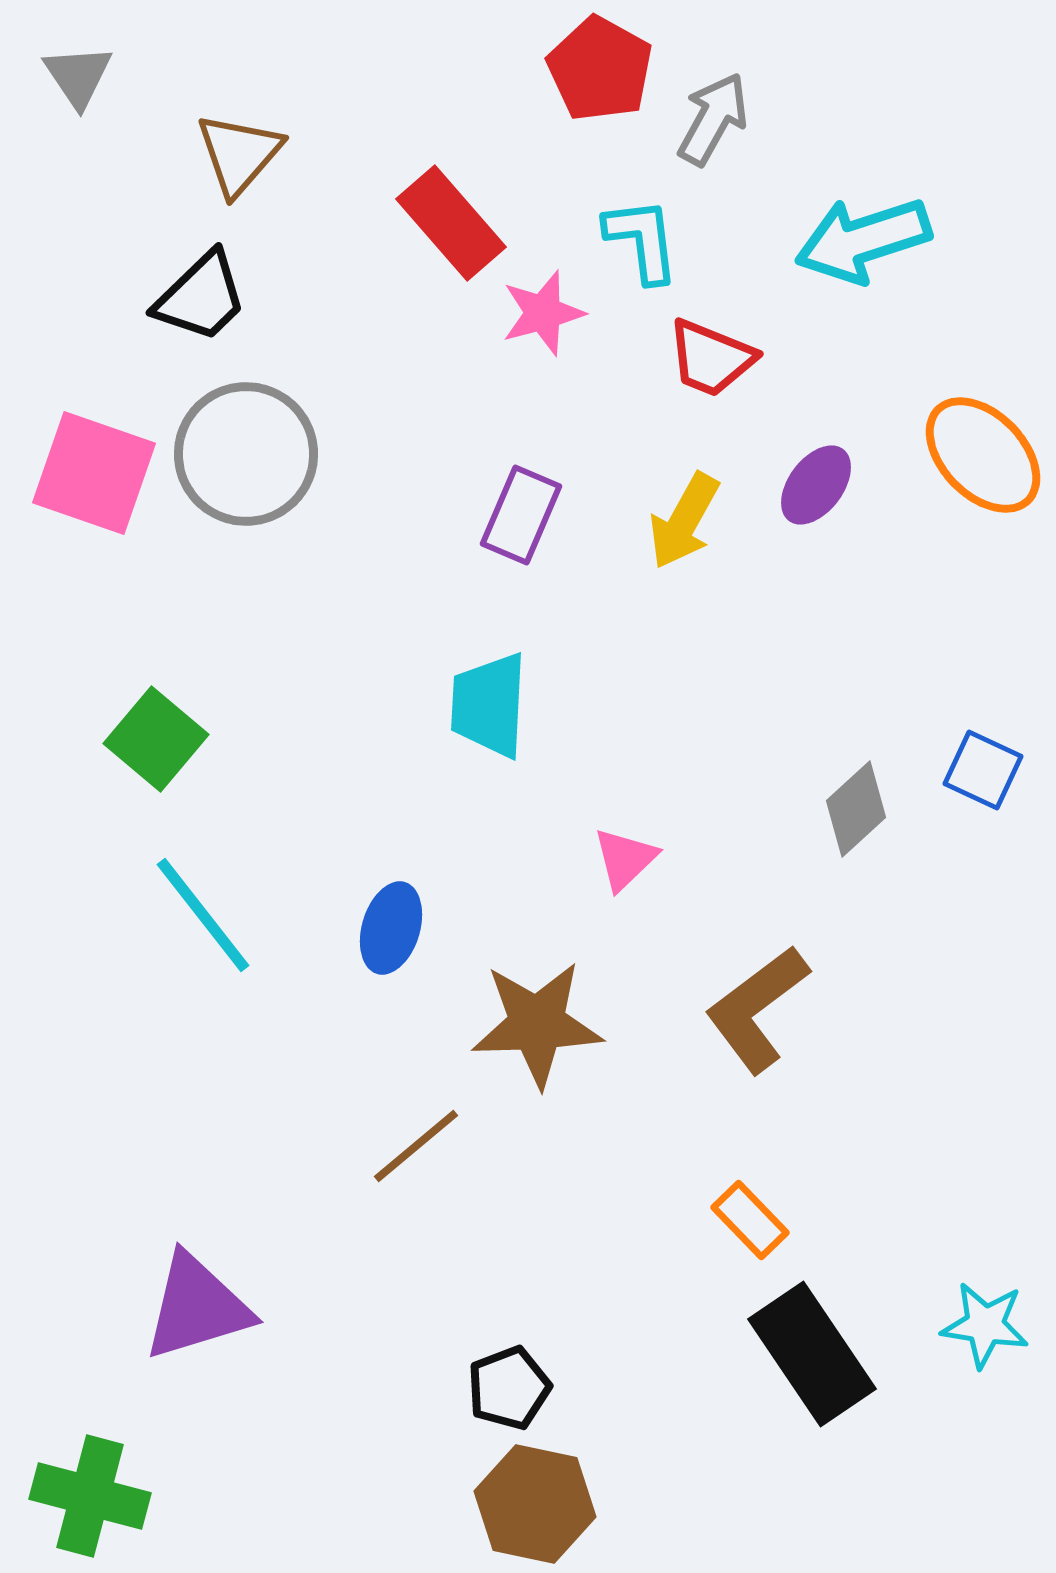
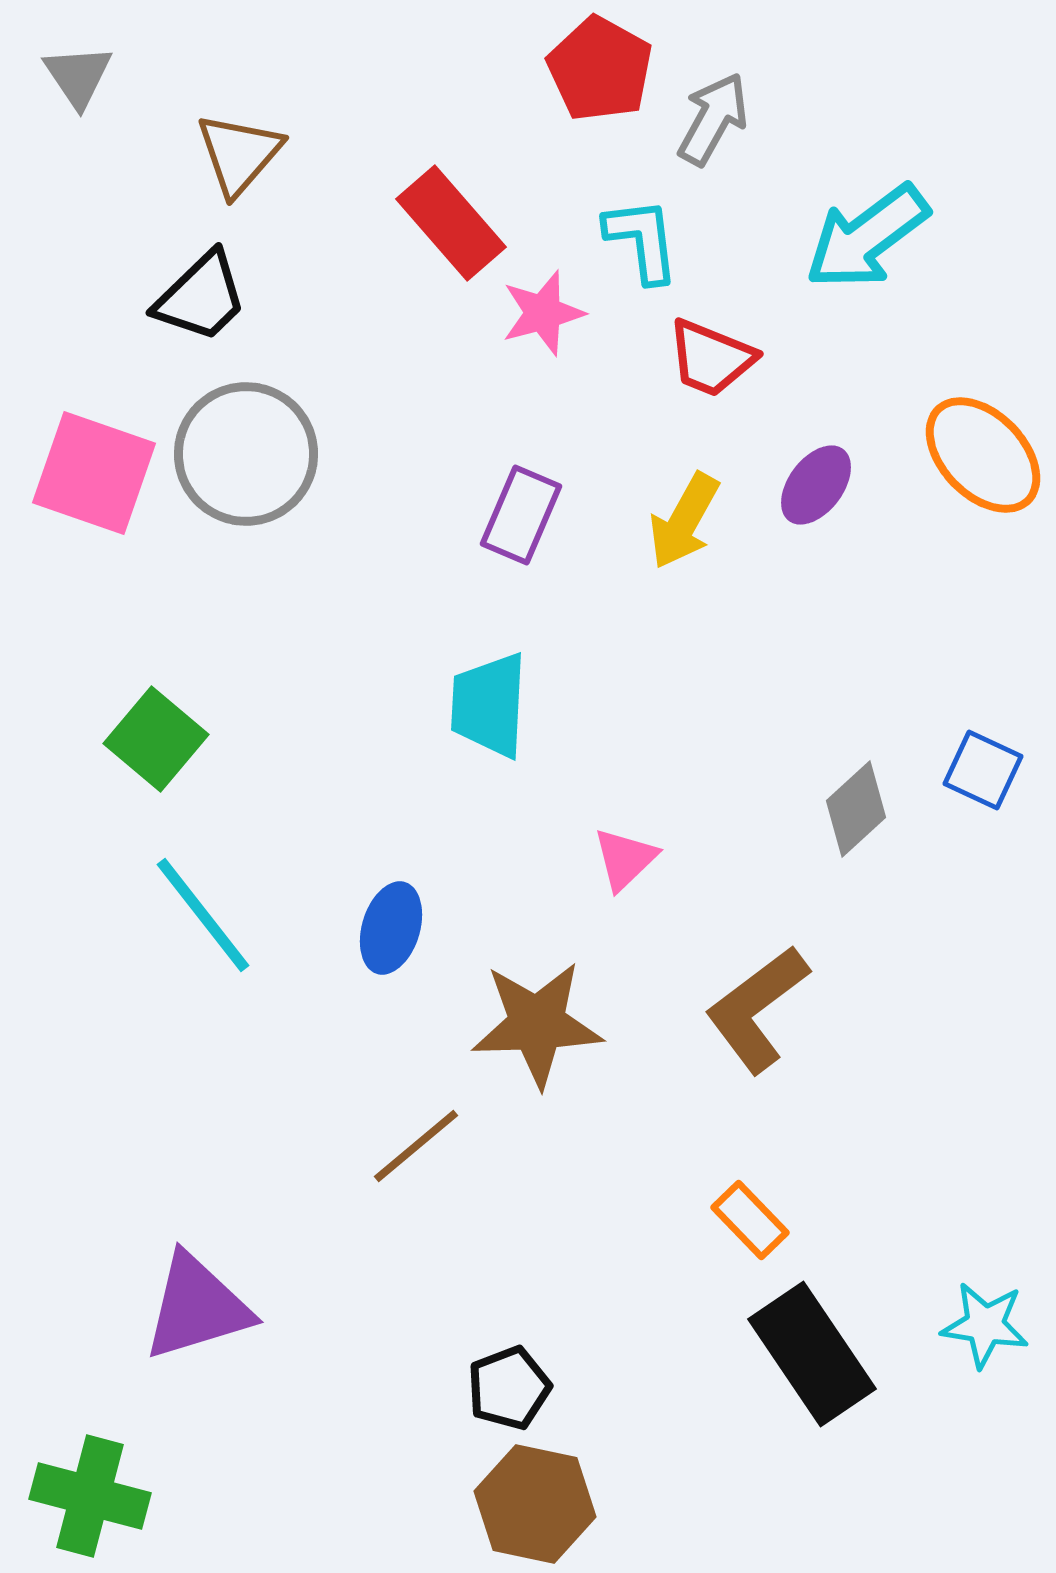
cyan arrow: moved 4 px right, 3 px up; rotated 19 degrees counterclockwise
